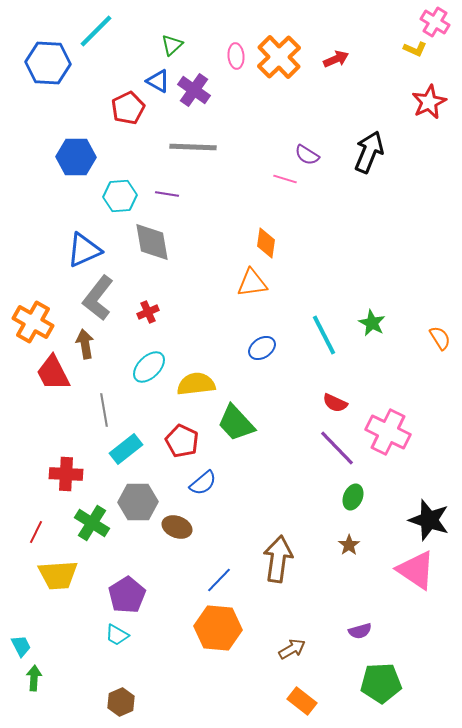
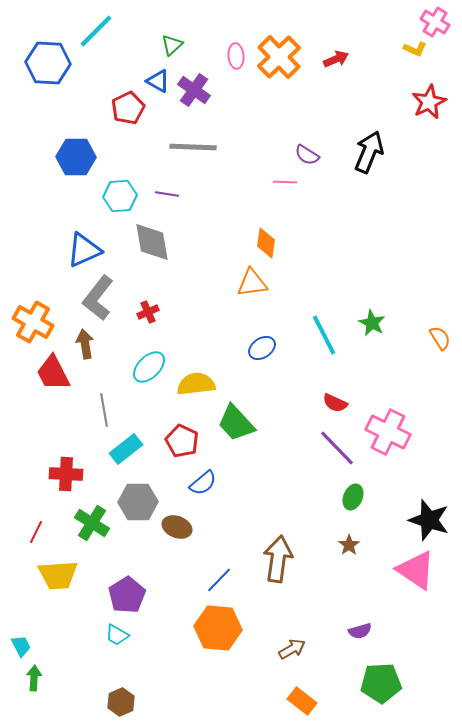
pink line at (285, 179): moved 3 px down; rotated 15 degrees counterclockwise
